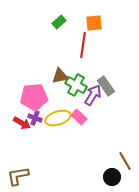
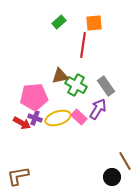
purple arrow: moved 5 px right, 14 px down
